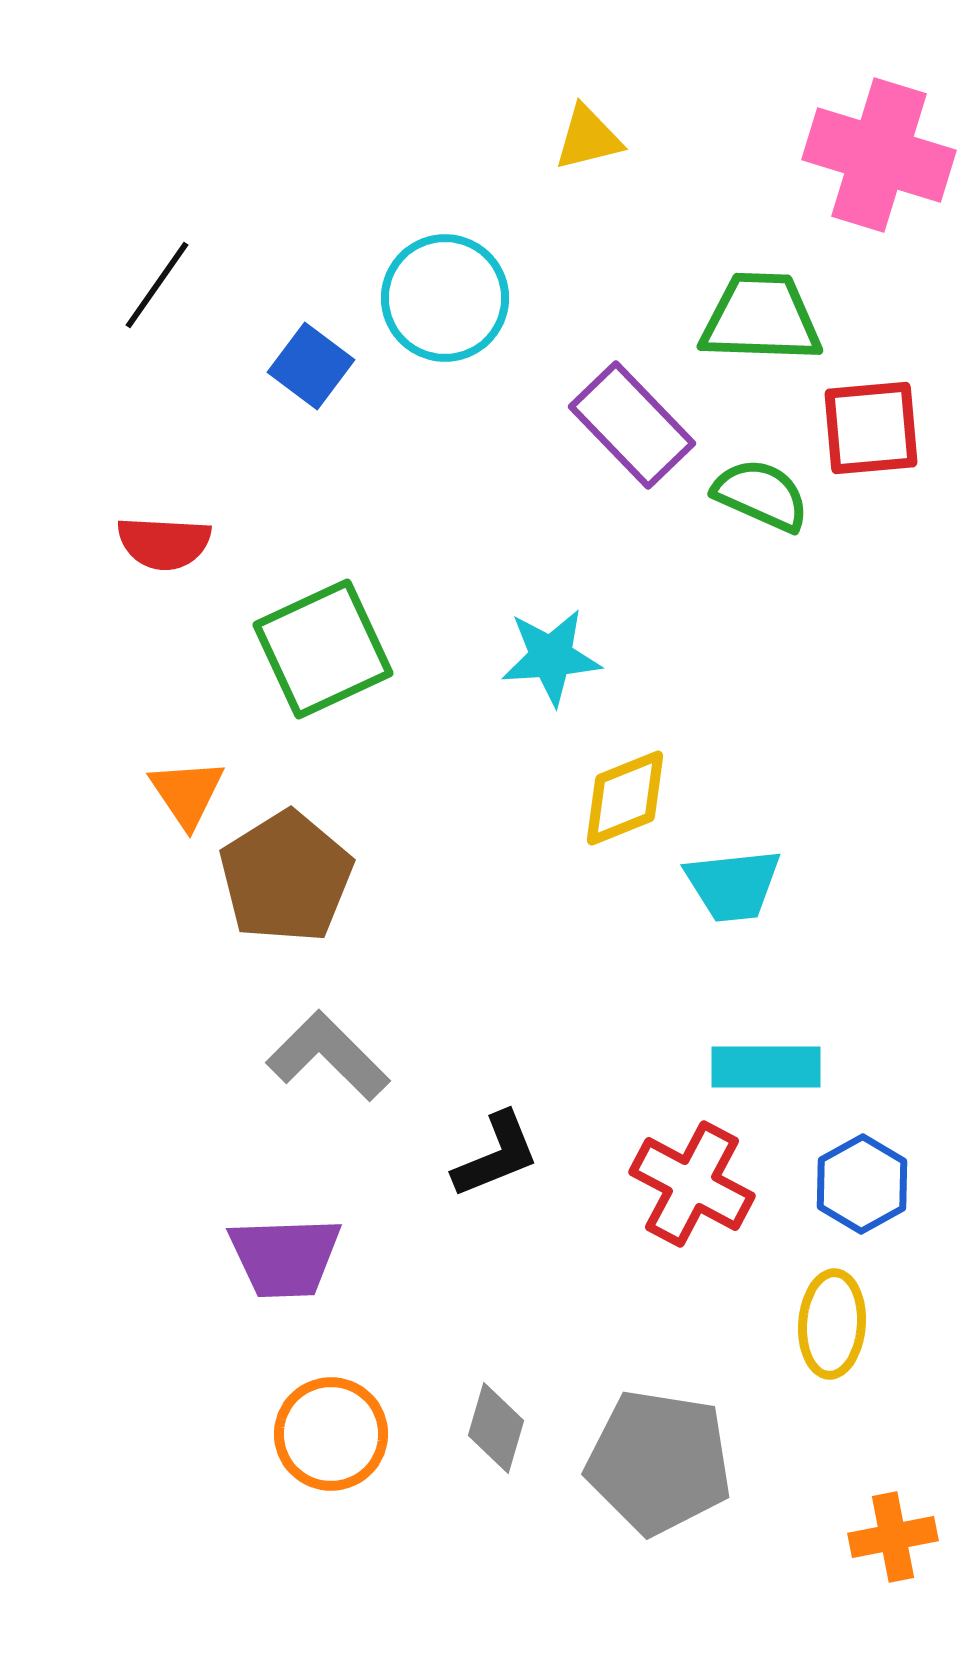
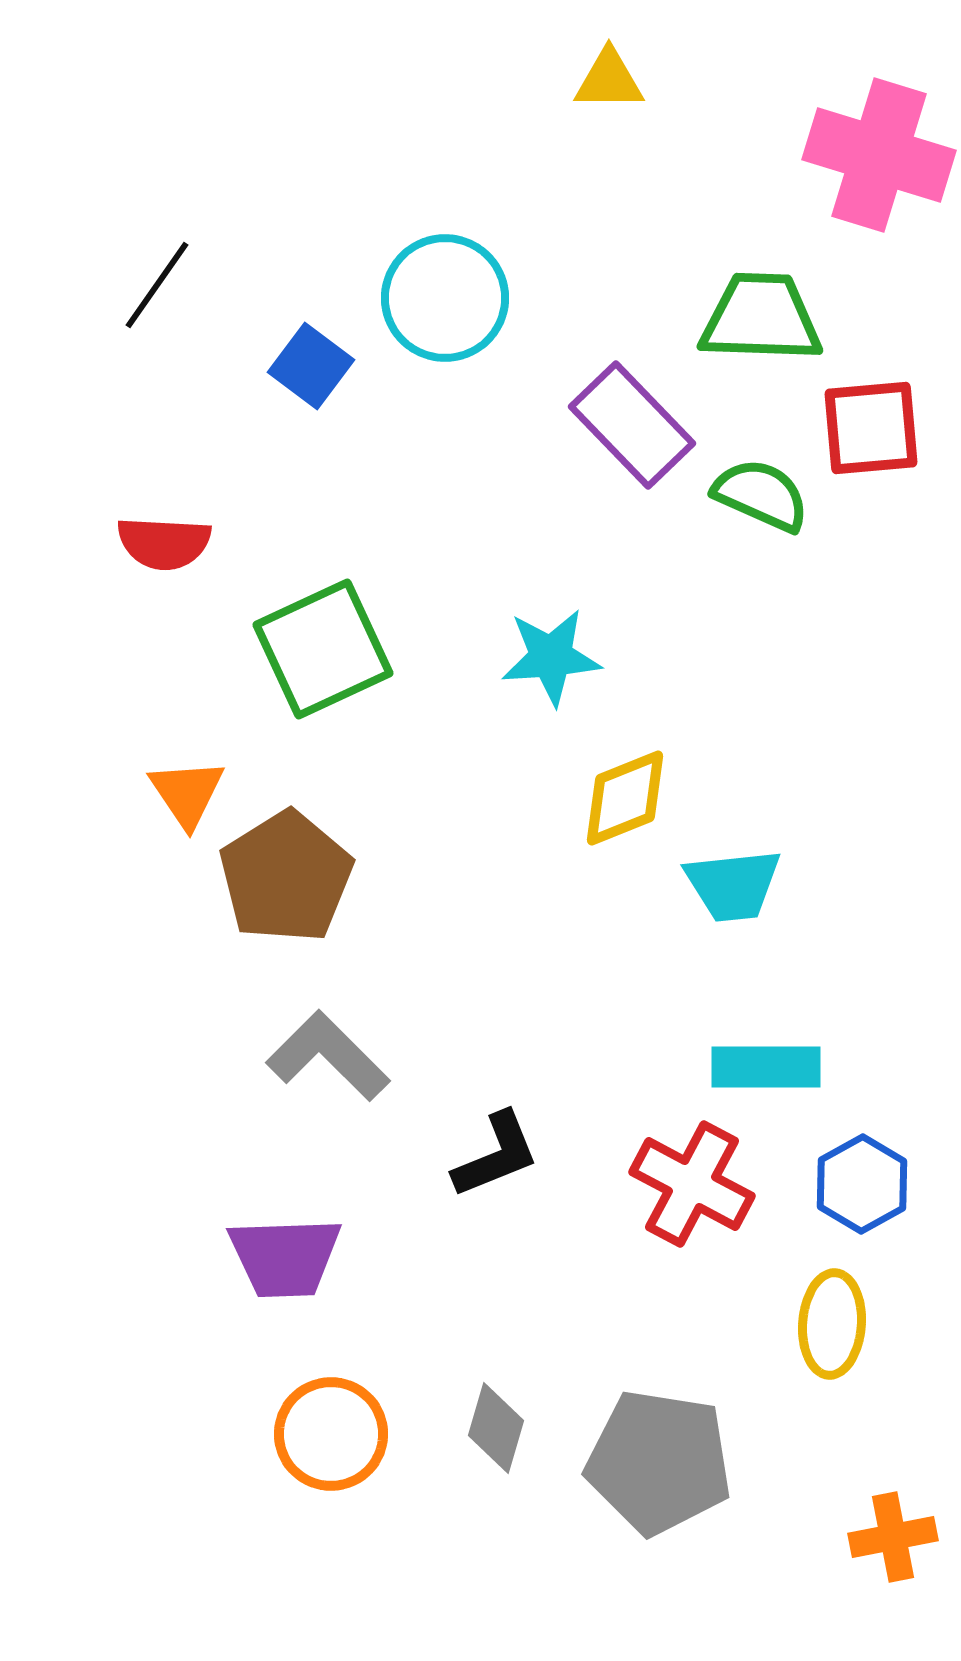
yellow triangle: moved 21 px right, 58 px up; rotated 14 degrees clockwise
